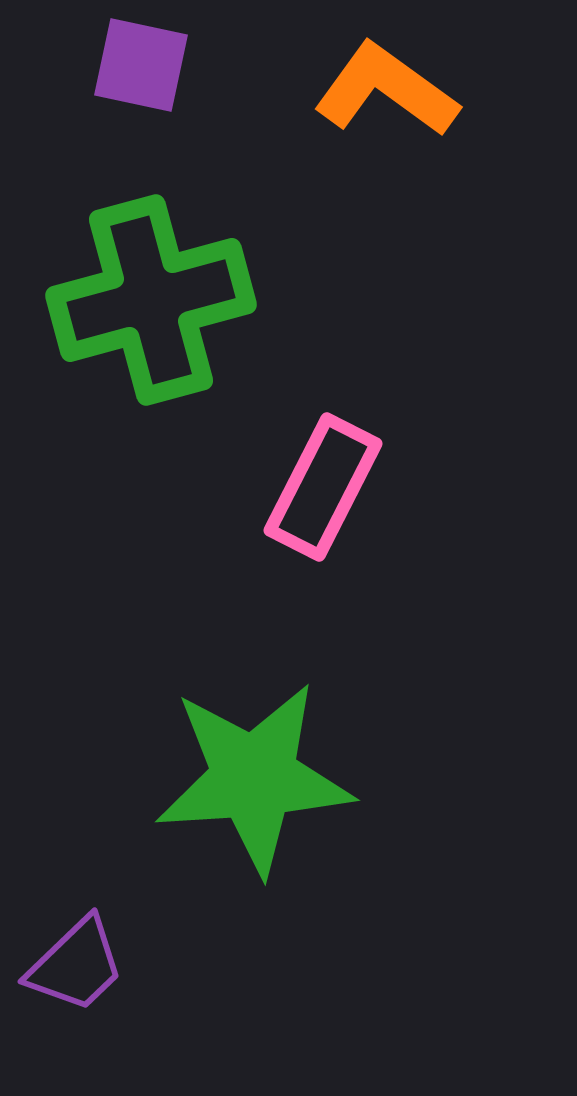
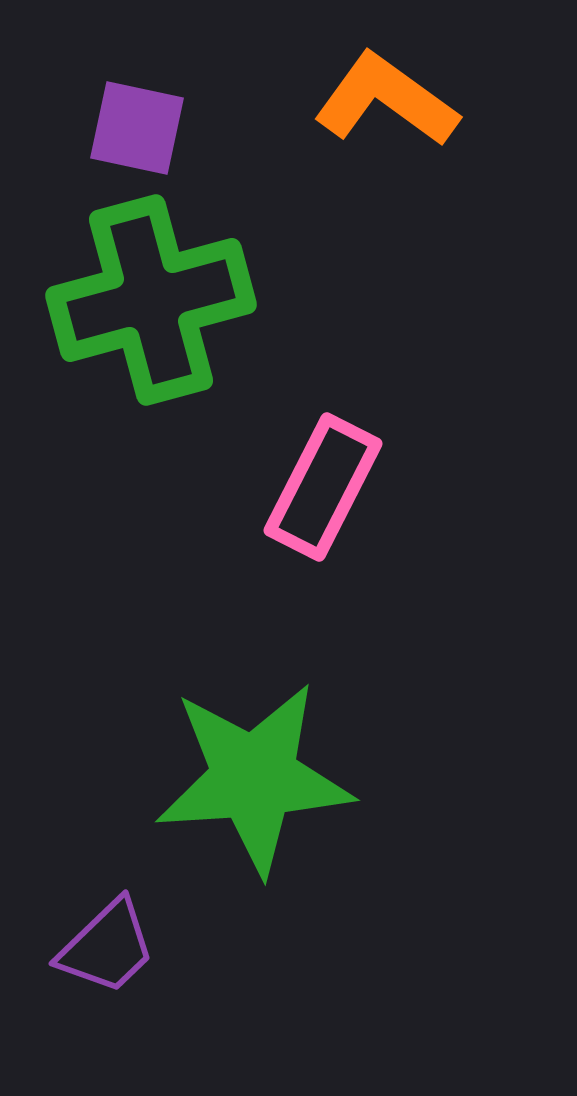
purple square: moved 4 px left, 63 px down
orange L-shape: moved 10 px down
purple trapezoid: moved 31 px right, 18 px up
